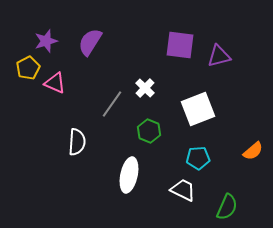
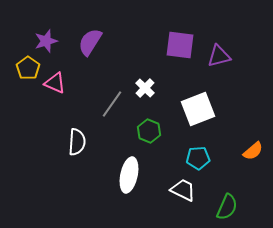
yellow pentagon: rotated 10 degrees counterclockwise
